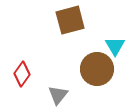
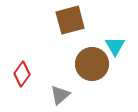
brown circle: moved 5 px left, 5 px up
gray triangle: moved 2 px right; rotated 10 degrees clockwise
